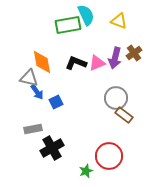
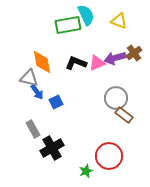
purple arrow: rotated 60 degrees clockwise
gray rectangle: rotated 72 degrees clockwise
